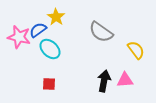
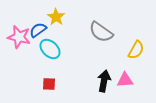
yellow semicircle: rotated 66 degrees clockwise
